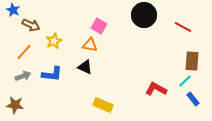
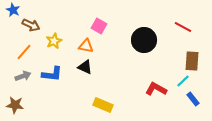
black circle: moved 25 px down
orange triangle: moved 4 px left, 1 px down
cyan line: moved 2 px left
